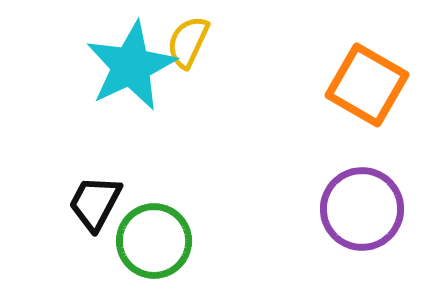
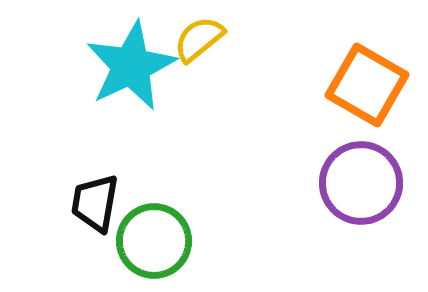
yellow semicircle: moved 11 px right, 3 px up; rotated 26 degrees clockwise
black trapezoid: rotated 18 degrees counterclockwise
purple circle: moved 1 px left, 26 px up
